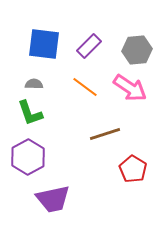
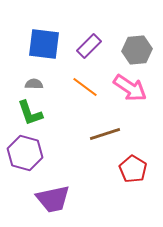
purple hexagon: moved 3 px left, 4 px up; rotated 16 degrees counterclockwise
